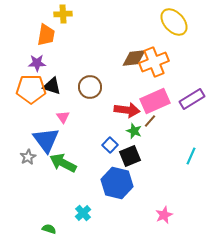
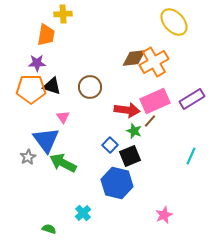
orange cross: rotated 8 degrees counterclockwise
